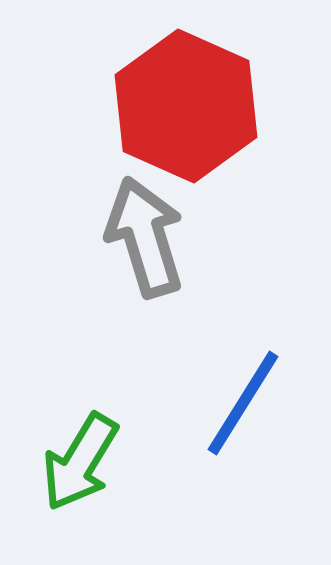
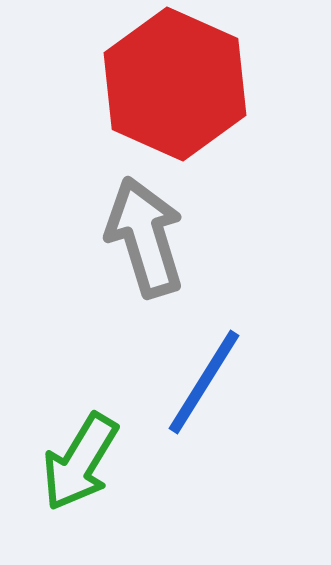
red hexagon: moved 11 px left, 22 px up
blue line: moved 39 px left, 21 px up
